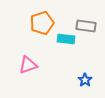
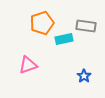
cyan rectangle: moved 2 px left; rotated 18 degrees counterclockwise
blue star: moved 1 px left, 4 px up
